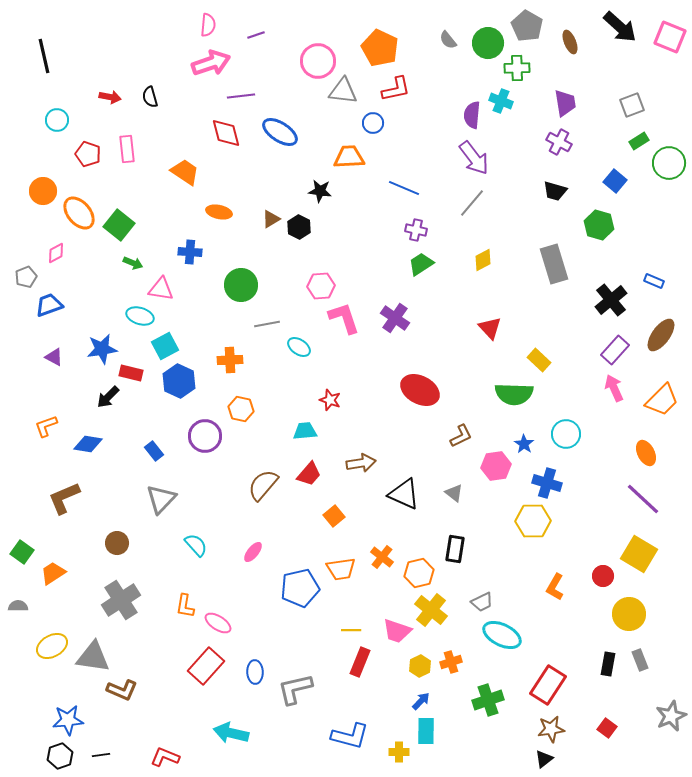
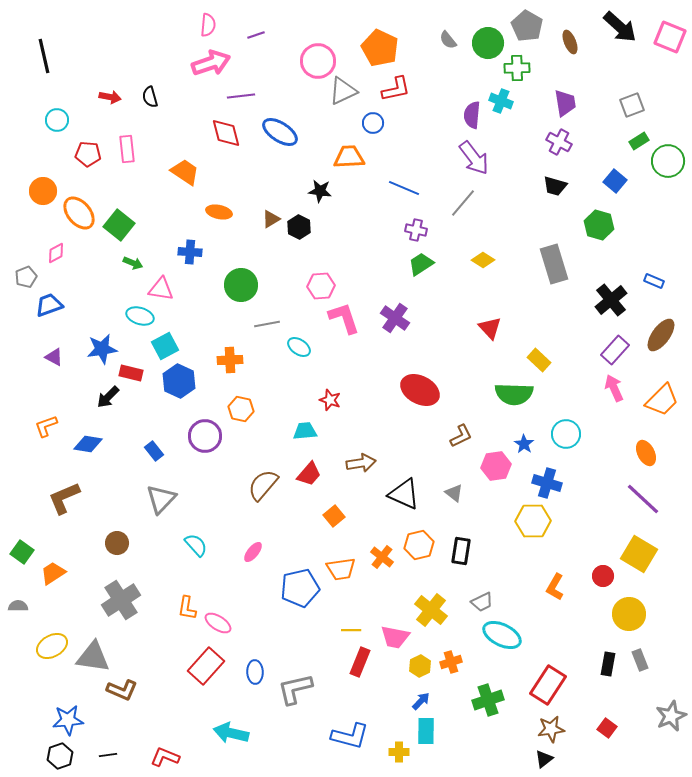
gray triangle at (343, 91): rotated 32 degrees counterclockwise
red pentagon at (88, 154): rotated 15 degrees counterclockwise
green circle at (669, 163): moved 1 px left, 2 px up
black trapezoid at (555, 191): moved 5 px up
gray line at (472, 203): moved 9 px left
yellow diamond at (483, 260): rotated 60 degrees clockwise
black rectangle at (455, 549): moved 6 px right, 2 px down
orange hexagon at (419, 573): moved 28 px up
orange L-shape at (185, 606): moved 2 px right, 2 px down
pink trapezoid at (397, 631): moved 2 px left, 6 px down; rotated 8 degrees counterclockwise
black line at (101, 755): moved 7 px right
